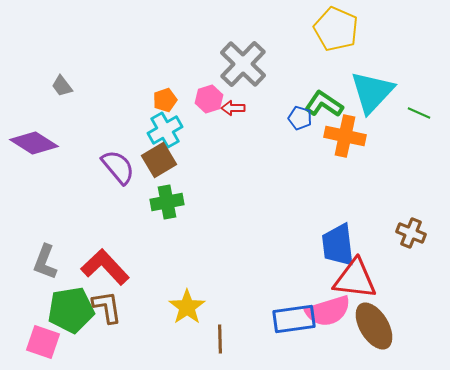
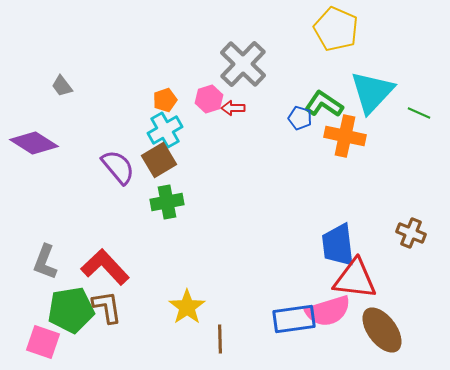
brown ellipse: moved 8 px right, 4 px down; rotated 6 degrees counterclockwise
